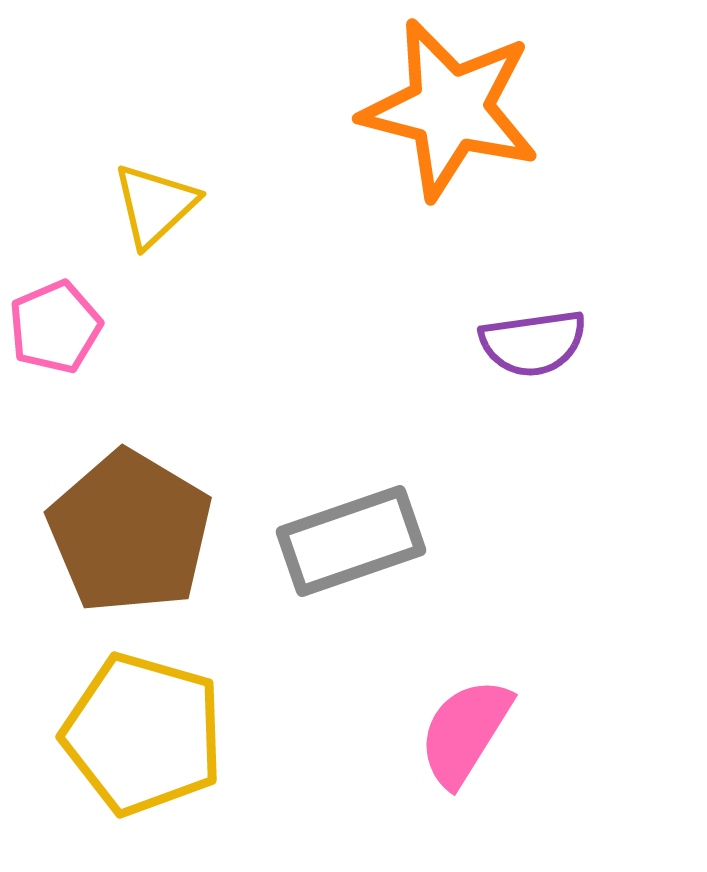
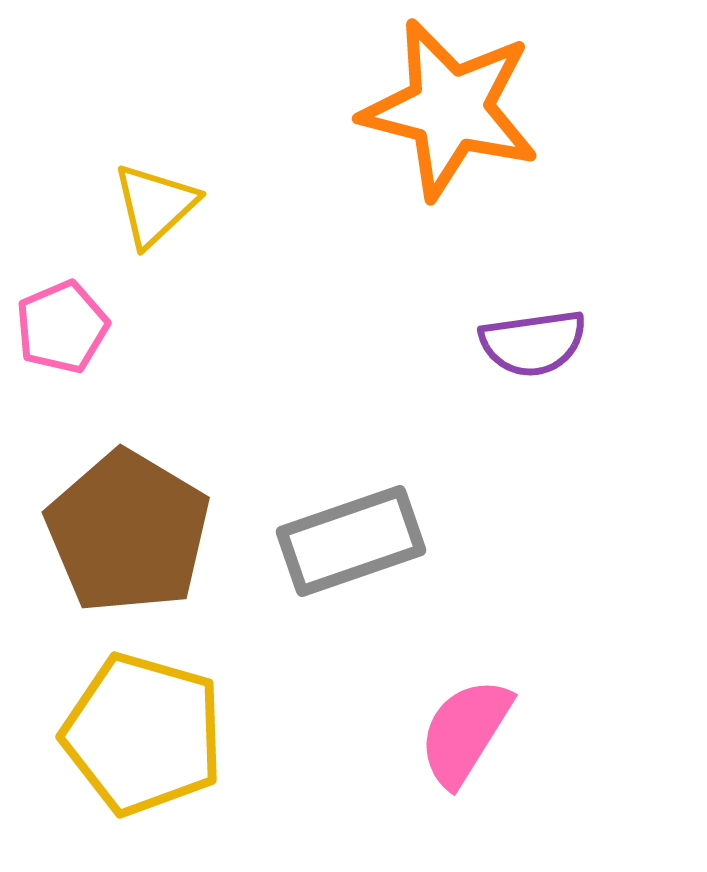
pink pentagon: moved 7 px right
brown pentagon: moved 2 px left
